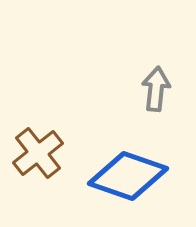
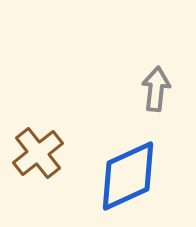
blue diamond: rotated 44 degrees counterclockwise
